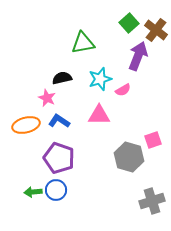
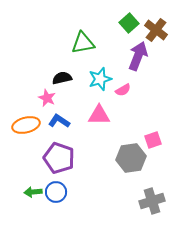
gray hexagon: moved 2 px right, 1 px down; rotated 24 degrees counterclockwise
blue circle: moved 2 px down
